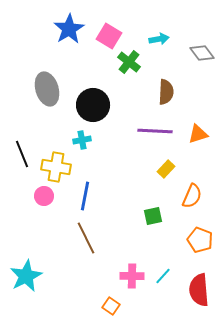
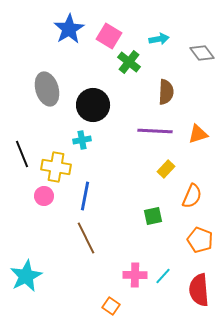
pink cross: moved 3 px right, 1 px up
